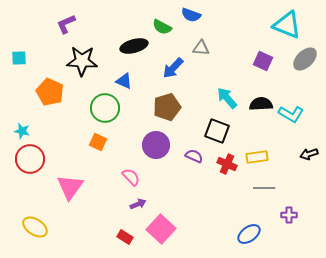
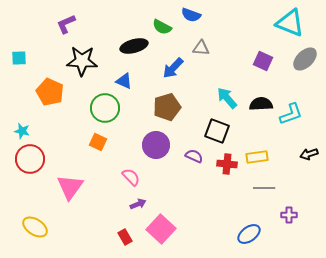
cyan triangle: moved 3 px right, 2 px up
cyan L-shape: rotated 50 degrees counterclockwise
red cross: rotated 18 degrees counterclockwise
red rectangle: rotated 28 degrees clockwise
